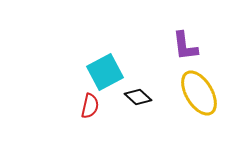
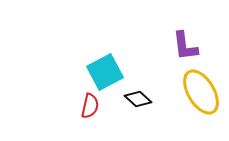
yellow ellipse: moved 2 px right, 1 px up
black diamond: moved 2 px down
